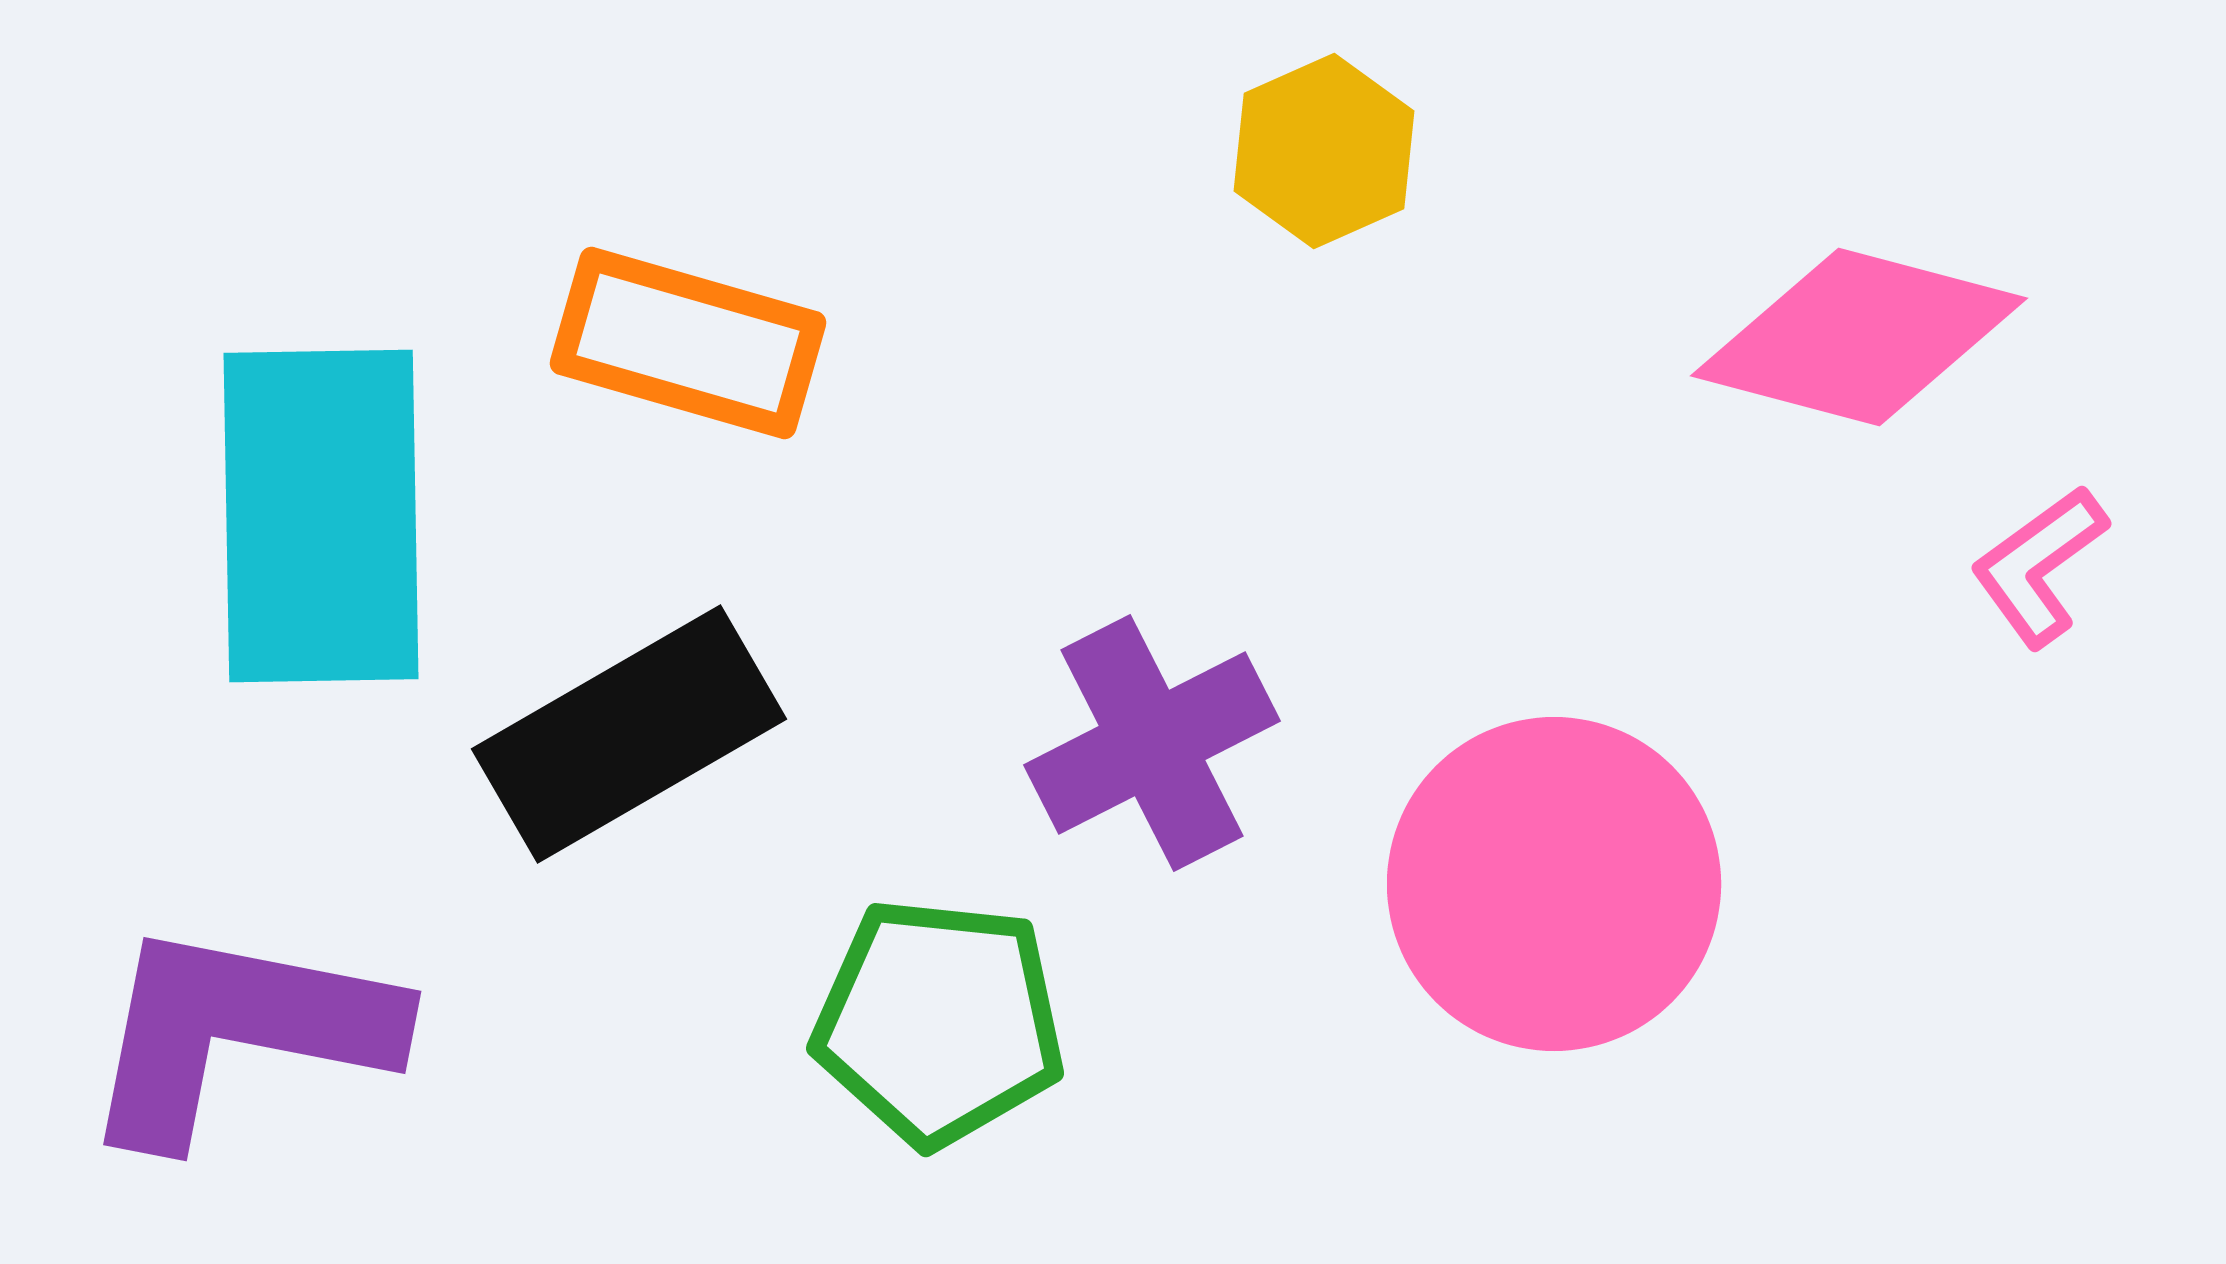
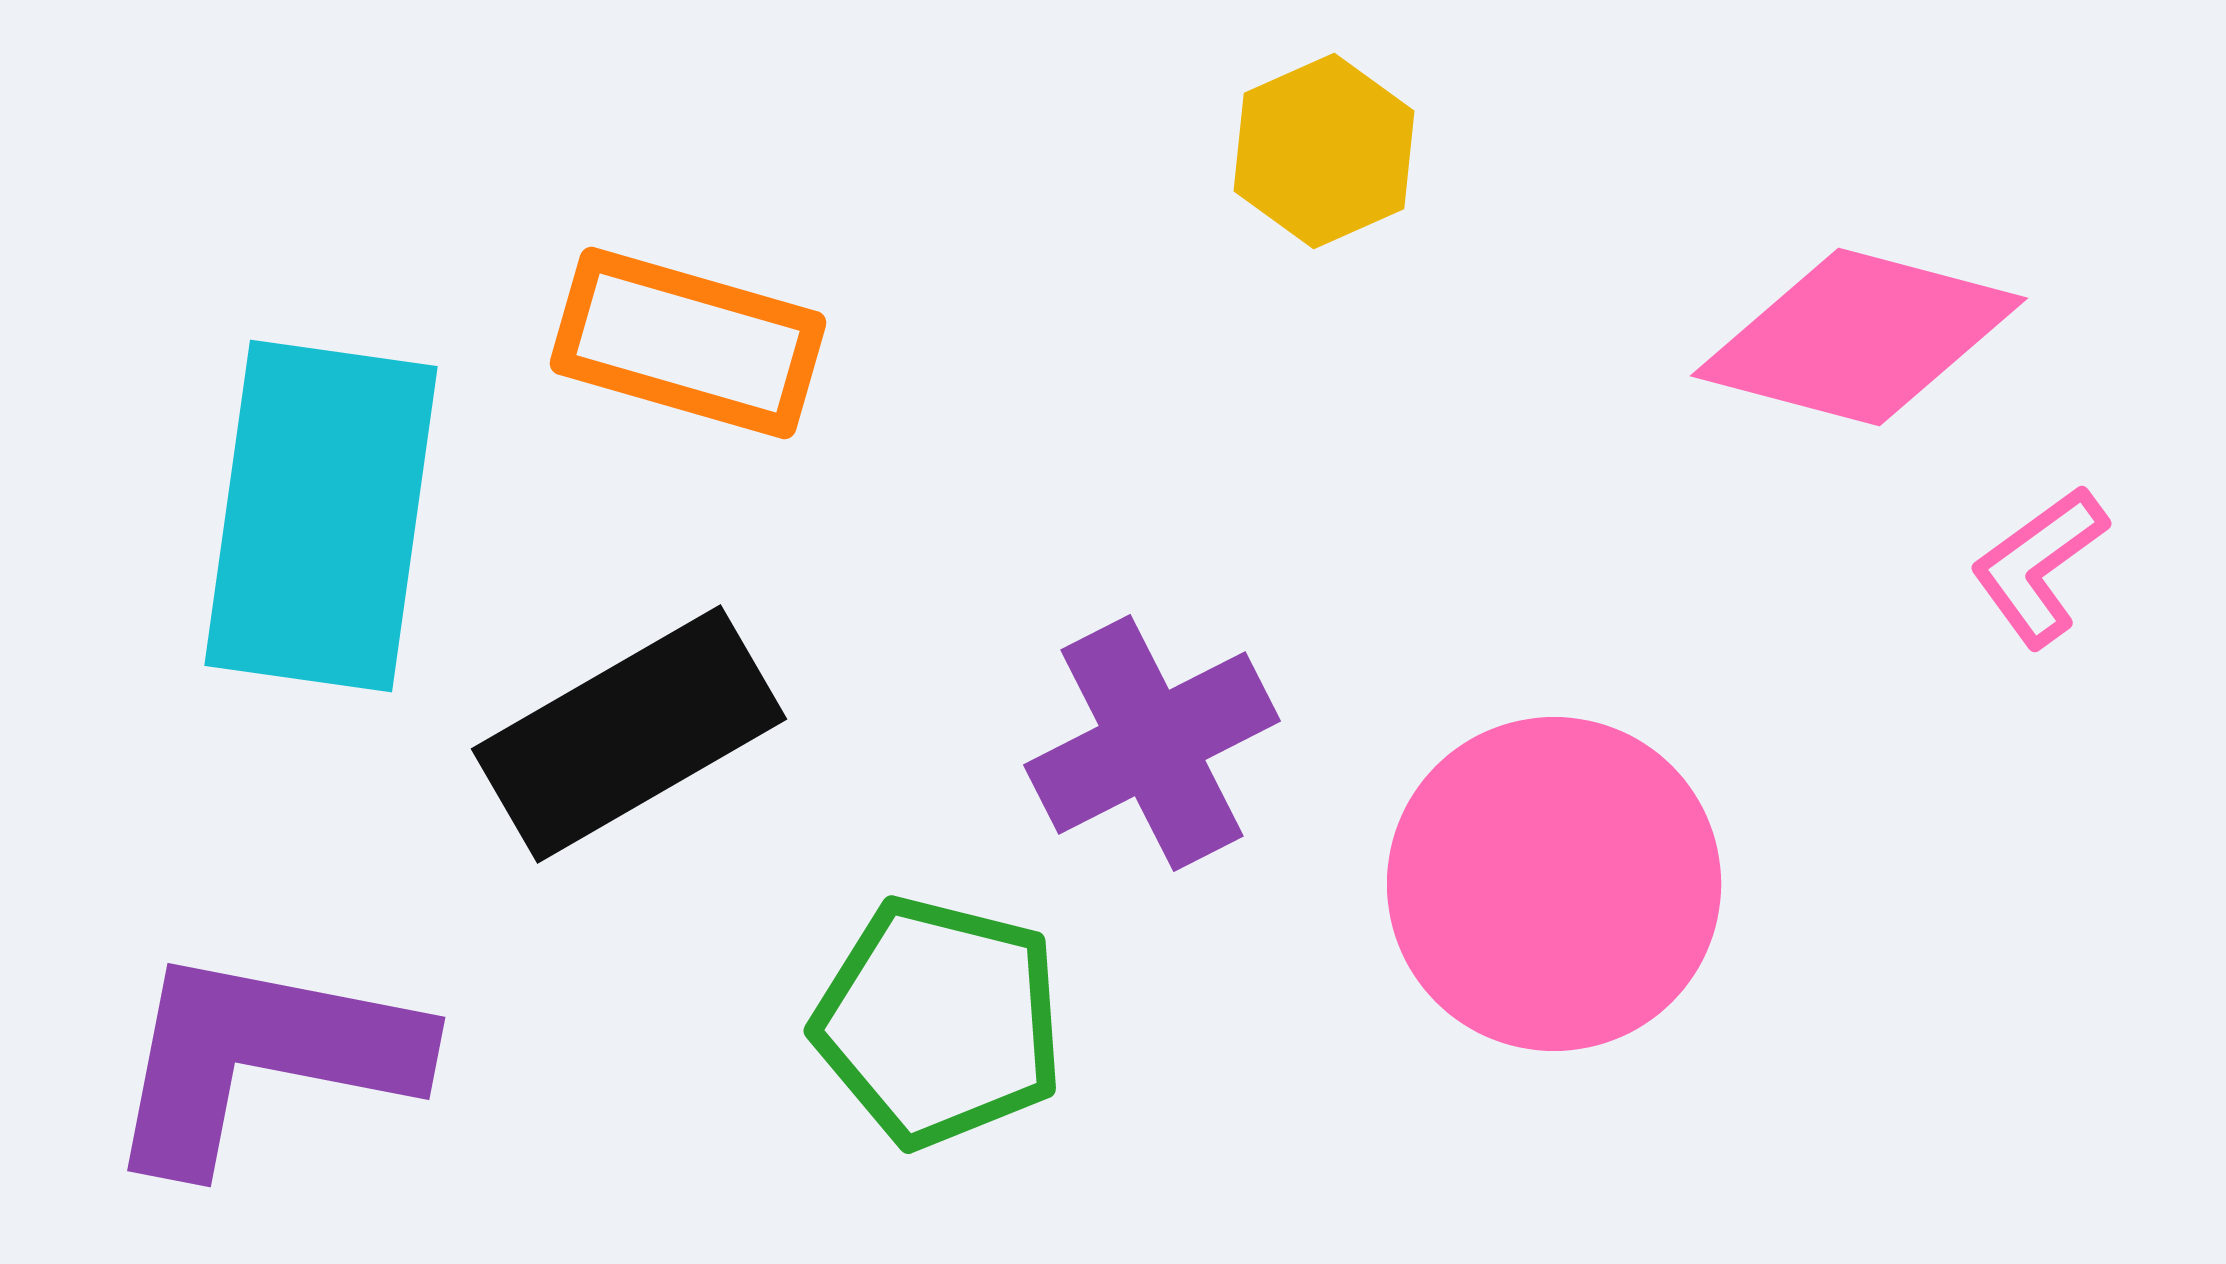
cyan rectangle: rotated 9 degrees clockwise
green pentagon: rotated 8 degrees clockwise
purple L-shape: moved 24 px right, 26 px down
